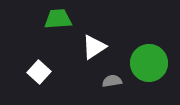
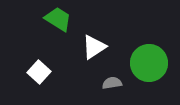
green trapezoid: rotated 36 degrees clockwise
gray semicircle: moved 2 px down
